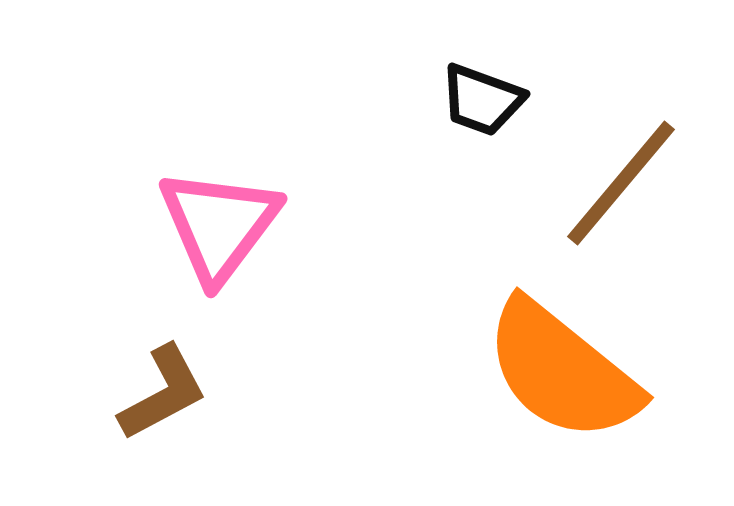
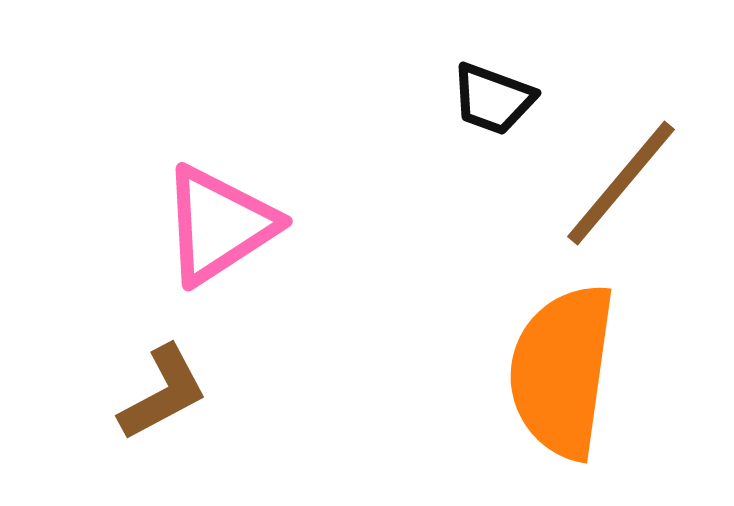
black trapezoid: moved 11 px right, 1 px up
pink triangle: rotated 20 degrees clockwise
orange semicircle: rotated 59 degrees clockwise
